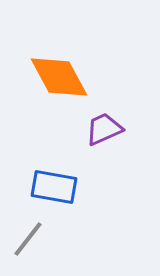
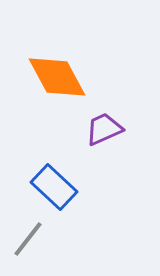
orange diamond: moved 2 px left
blue rectangle: rotated 33 degrees clockwise
